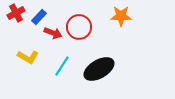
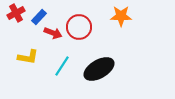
yellow L-shape: rotated 20 degrees counterclockwise
